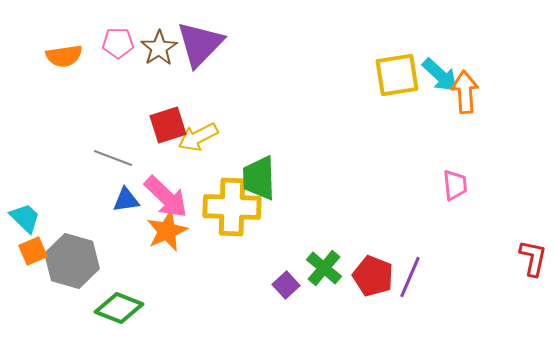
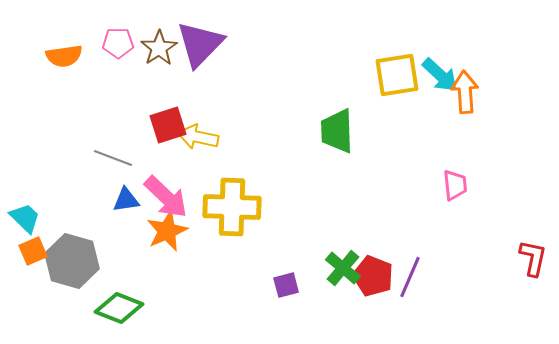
yellow arrow: rotated 39 degrees clockwise
green trapezoid: moved 78 px right, 47 px up
green cross: moved 19 px right
purple square: rotated 28 degrees clockwise
